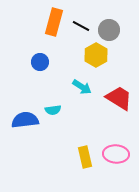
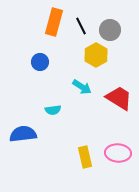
black line: rotated 36 degrees clockwise
gray circle: moved 1 px right
blue semicircle: moved 2 px left, 14 px down
pink ellipse: moved 2 px right, 1 px up
